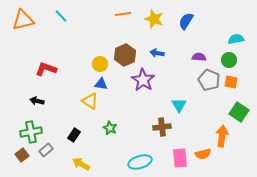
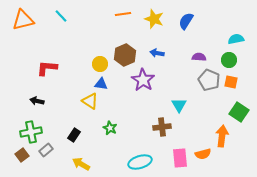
red L-shape: moved 1 px right, 1 px up; rotated 15 degrees counterclockwise
